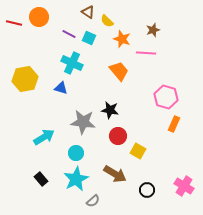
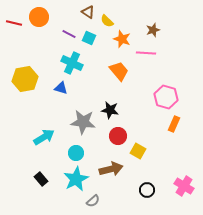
brown arrow: moved 4 px left, 5 px up; rotated 45 degrees counterclockwise
